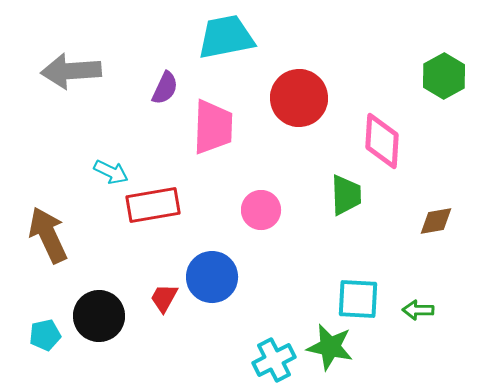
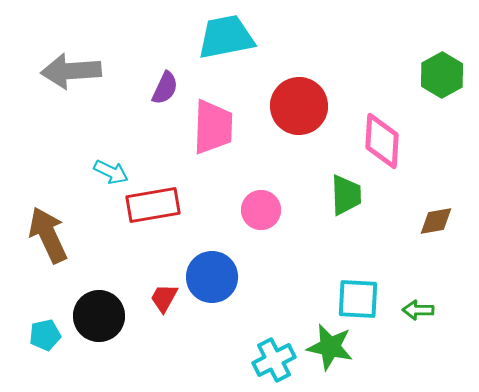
green hexagon: moved 2 px left, 1 px up
red circle: moved 8 px down
